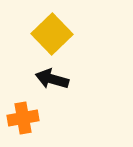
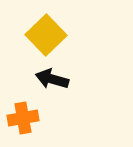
yellow square: moved 6 px left, 1 px down
